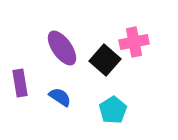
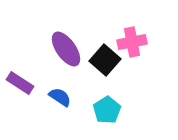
pink cross: moved 2 px left
purple ellipse: moved 4 px right, 1 px down
purple rectangle: rotated 48 degrees counterclockwise
cyan pentagon: moved 6 px left
